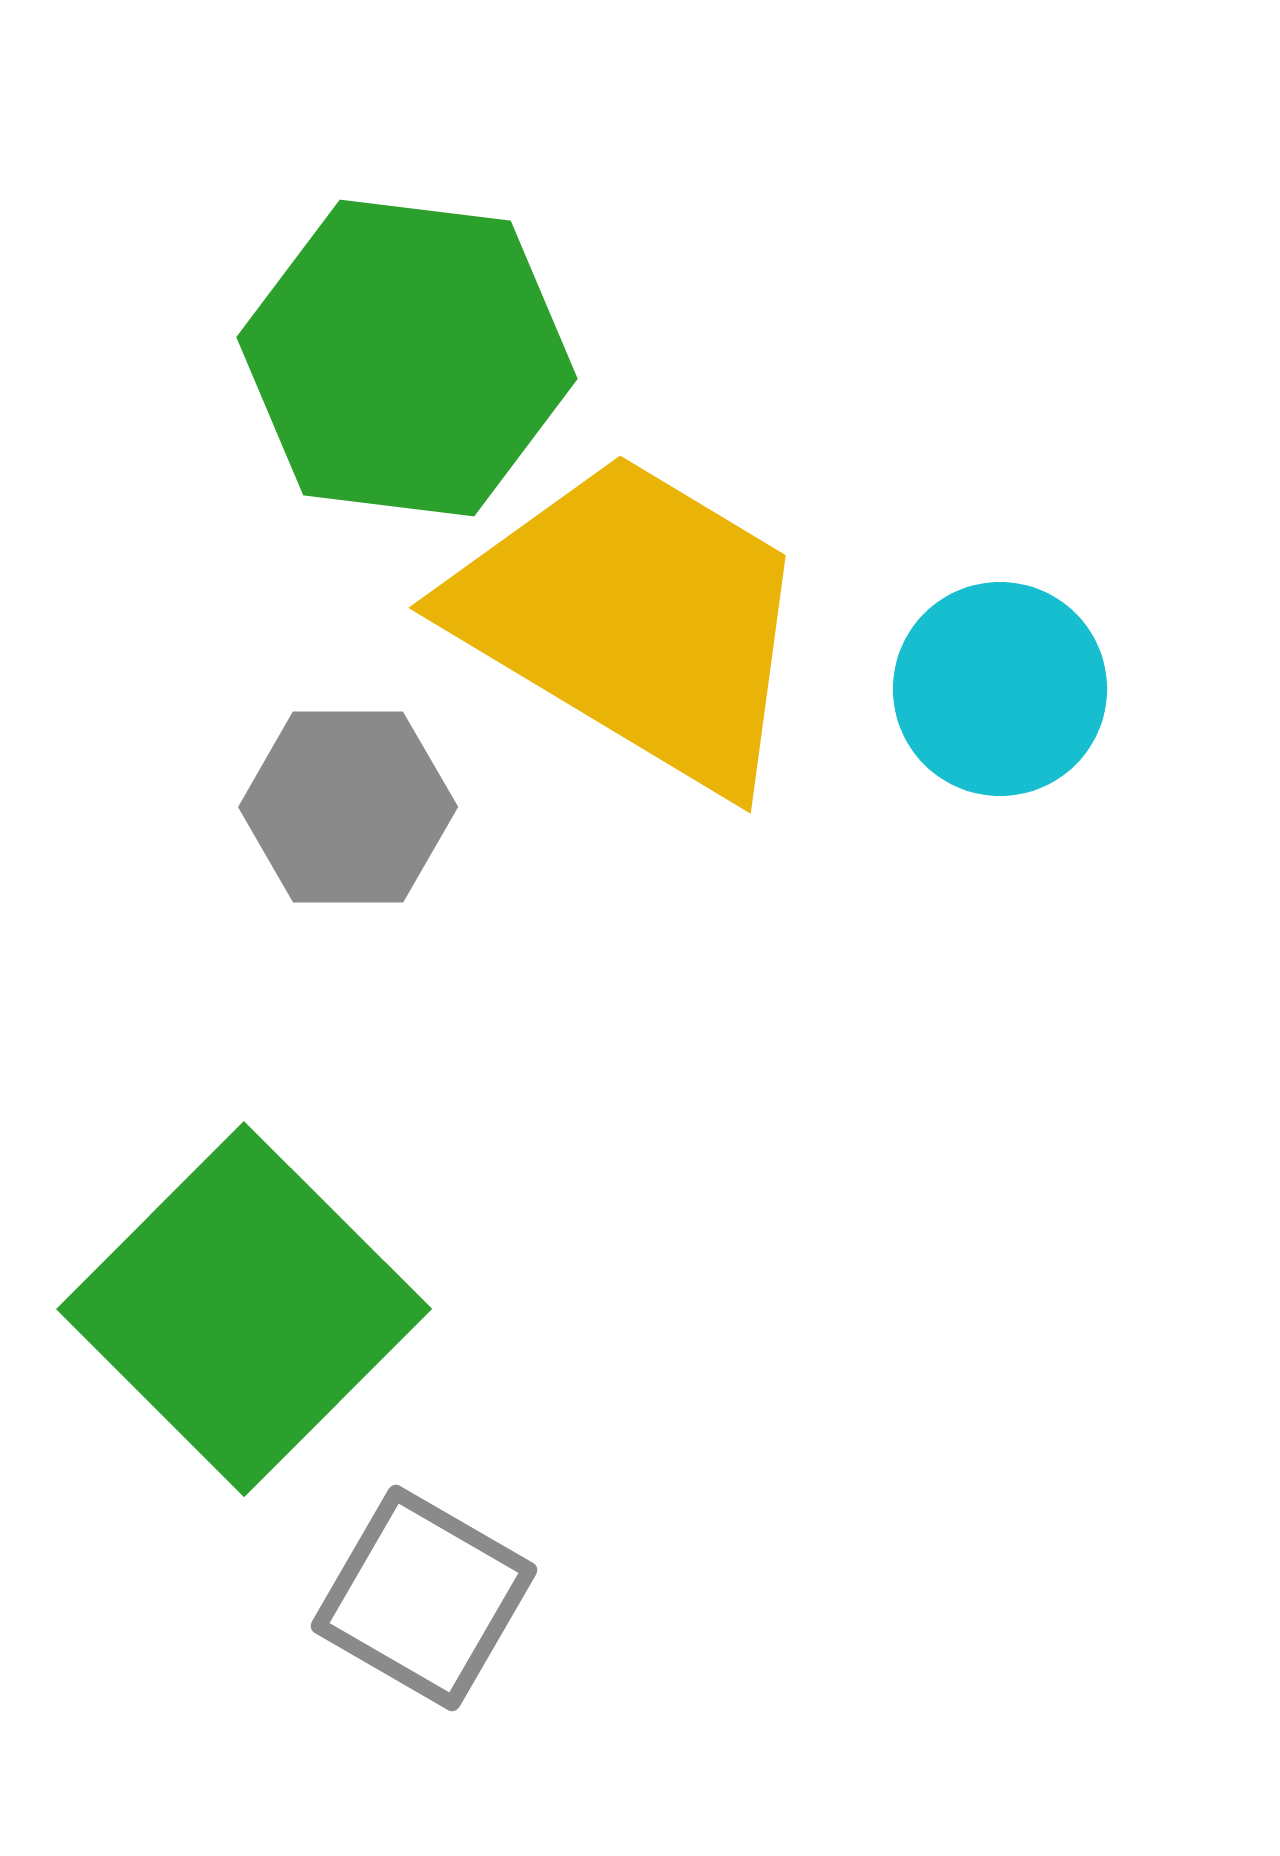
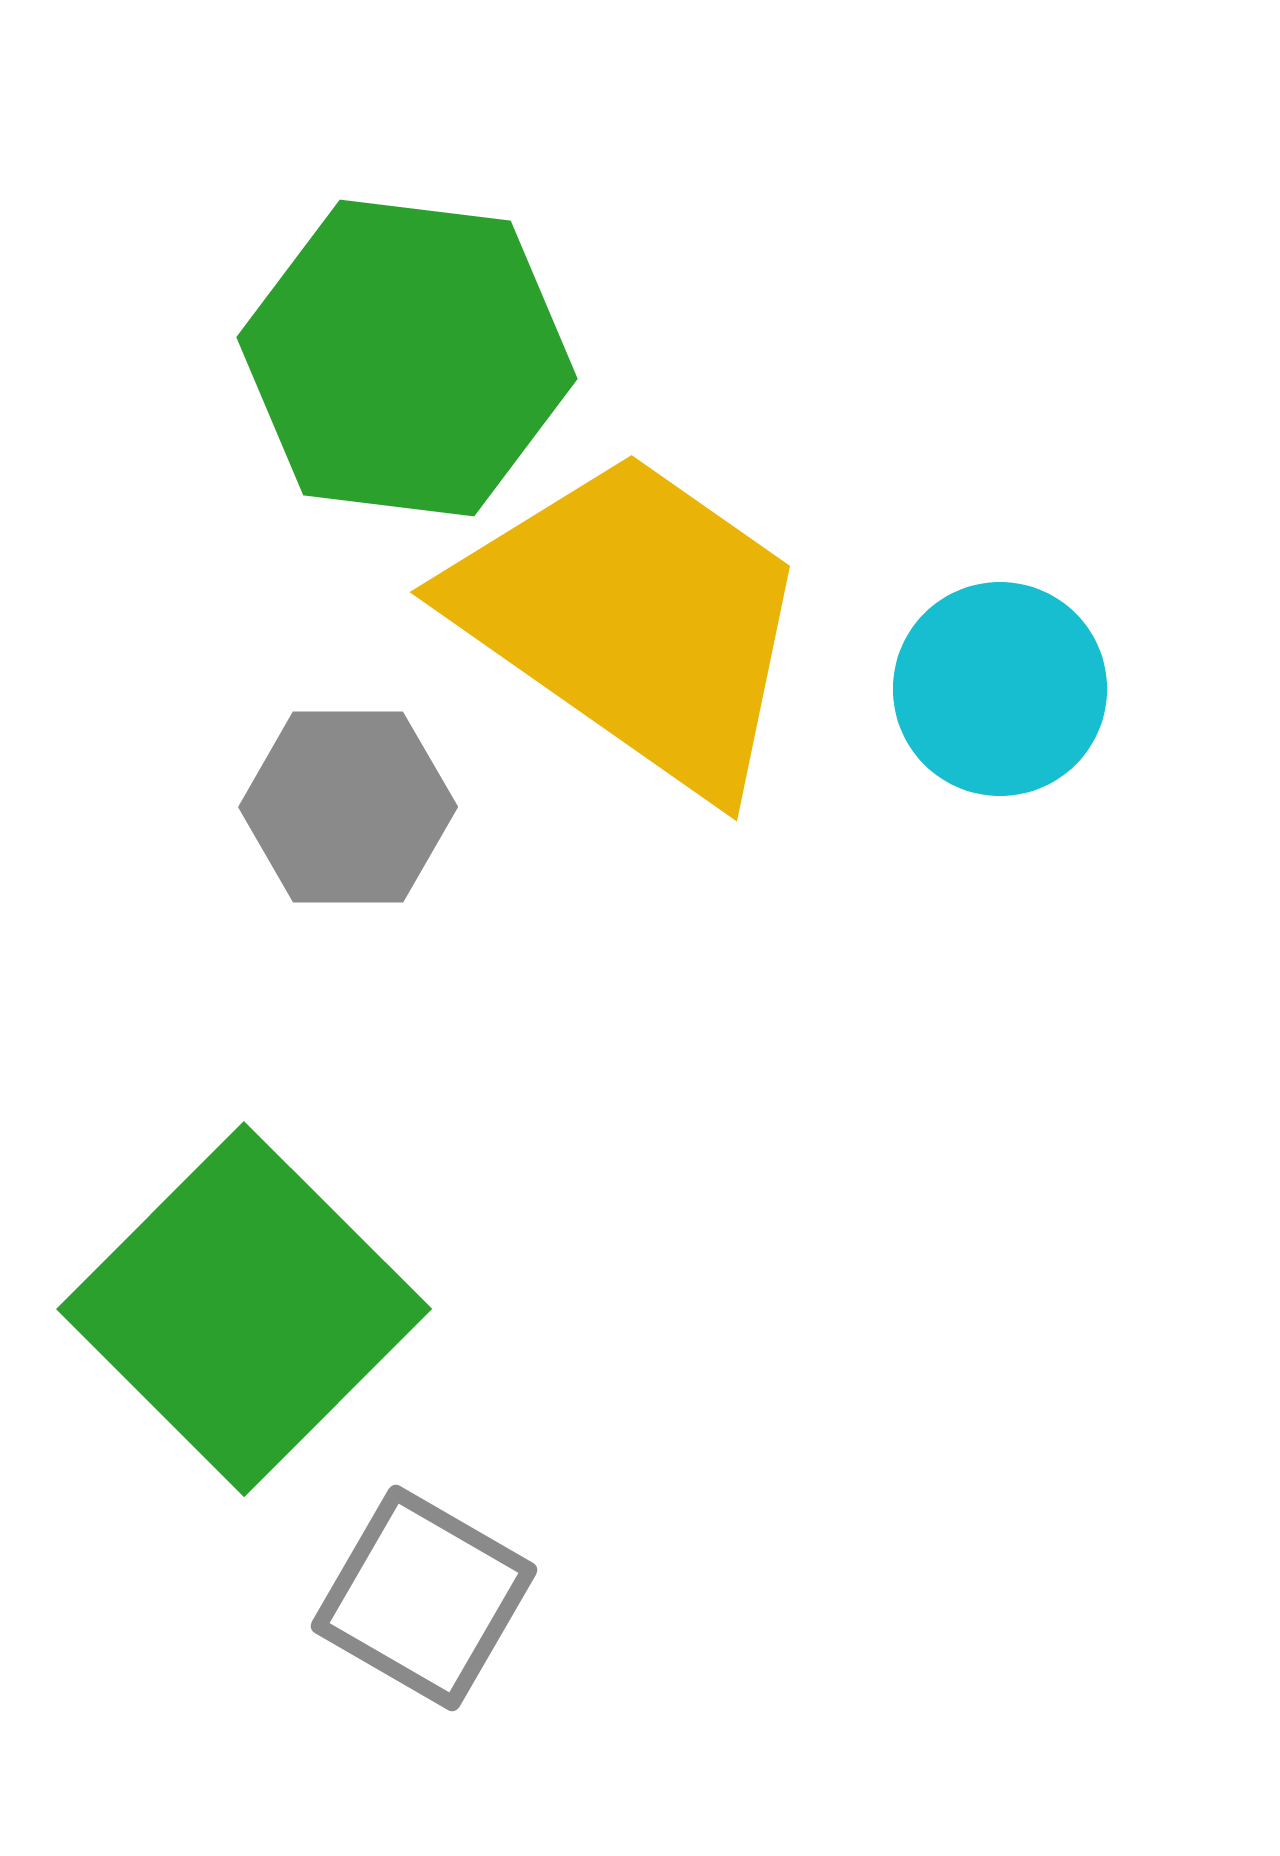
yellow trapezoid: rotated 4 degrees clockwise
